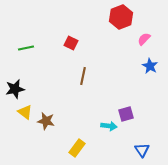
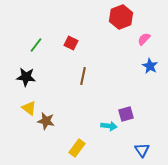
green line: moved 10 px right, 3 px up; rotated 42 degrees counterclockwise
black star: moved 11 px right, 12 px up; rotated 18 degrees clockwise
yellow triangle: moved 4 px right, 4 px up
